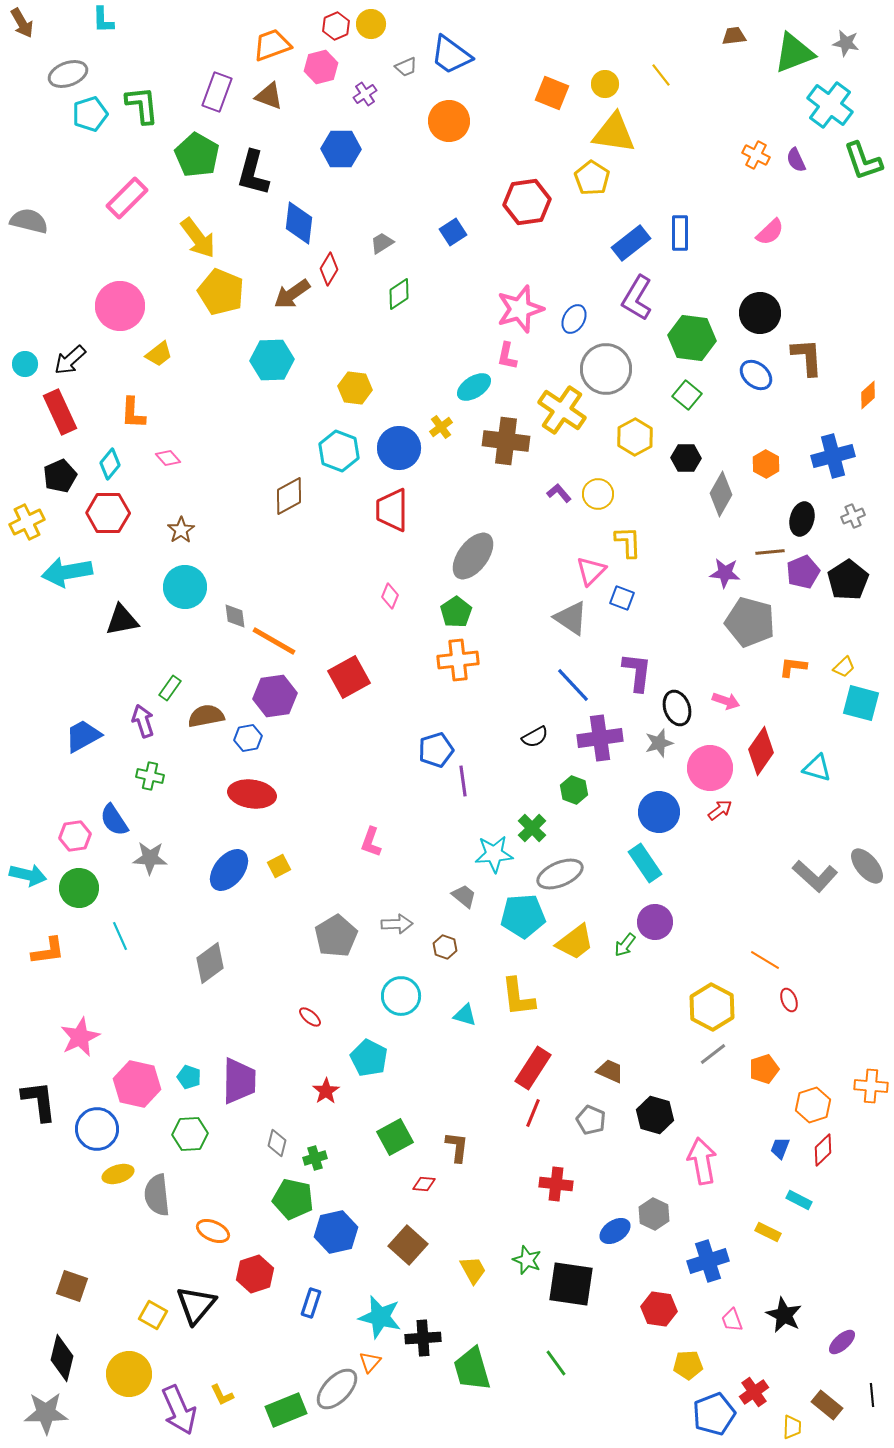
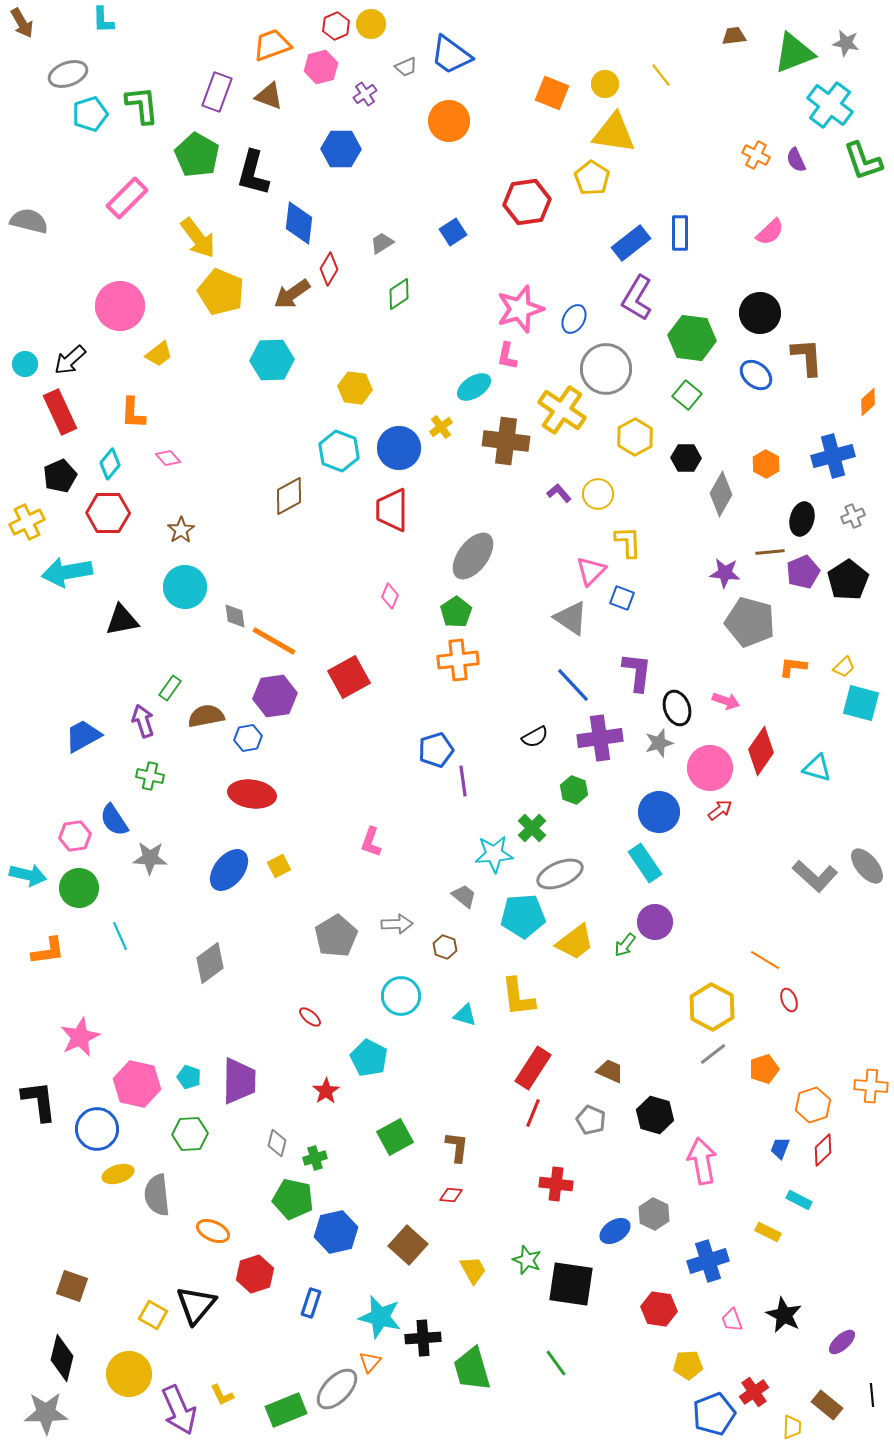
orange diamond at (868, 395): moved 7 px down
red diamond at (424, 1184): moved 27 px right, 11 px down
